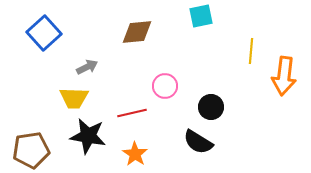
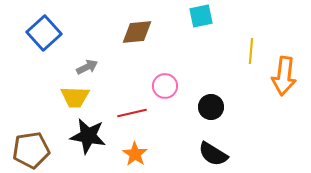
yellow trapezoid: moved 1 px right, 1 px up
black semicircle: moved 15 px right, 12 px down
